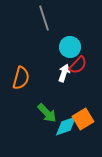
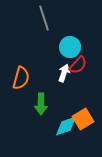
green arrow: moved 6 px left, 9 px up; rotated 45 degrees clockwise
